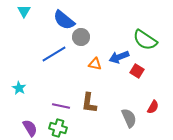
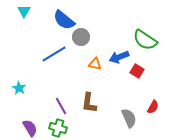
purple line: rotated 48 degrees clockwise
